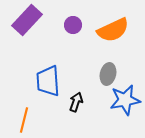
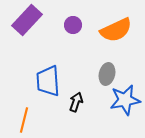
orange semicircle: moved 3 px right
gray ellipse: moved 1 px left
